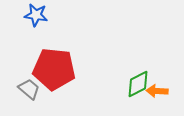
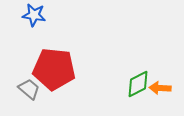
blue star: moved 2 px left
orange arrow: moved 3 px right, 3 px up
